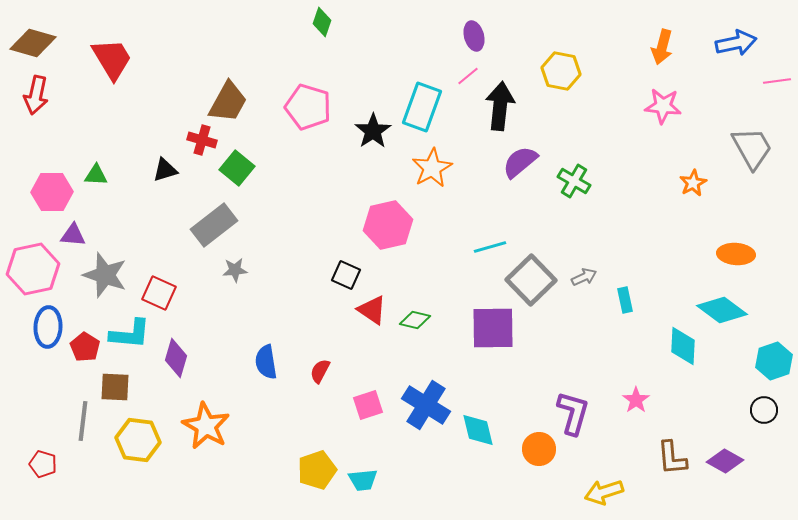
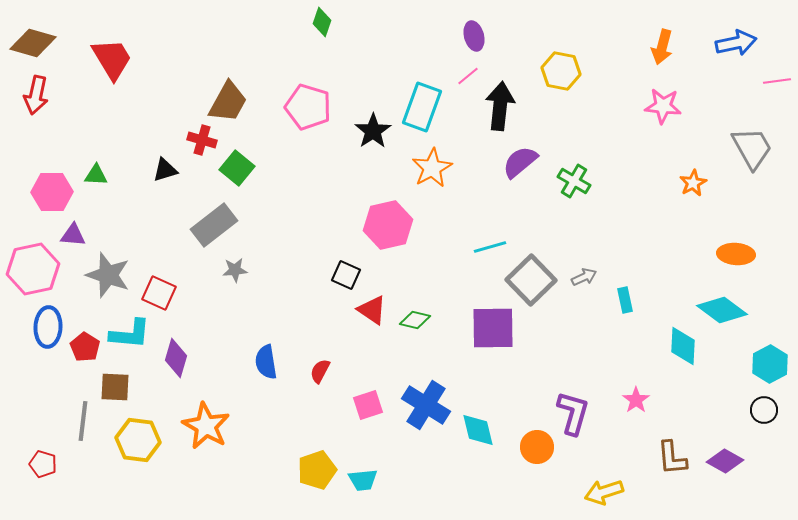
gray star at (105, 275): moved 3 px right
cyan hexagon at (774, 361): moved 4 px left, 3 px down; rotated 9 degrees counterclockwise
orange circle at (539, 449): moved 2 px left, 2 px up
